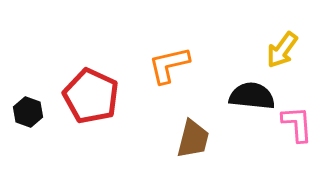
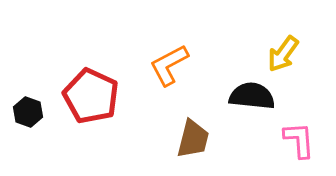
yellow arrow: moved 1 px right, 4 px down
orange L-shape: rotated 15 degrees counterclockwise
pink L-shape: moved 2 px right, 16 px down
